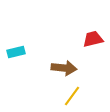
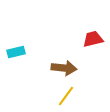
yellow line: moved 6 px left
